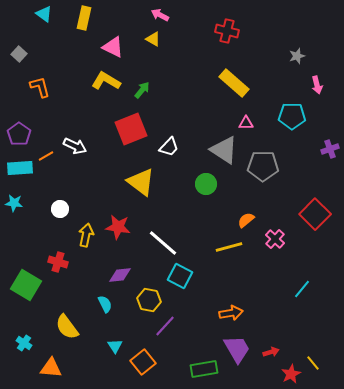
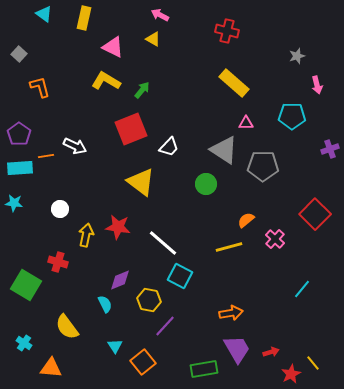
orange line at (46, 156): rotated 21 degrees clockwise
purple diamond at (120, 275): moved 5 px down; rotated 15 degrees counterclockwise
